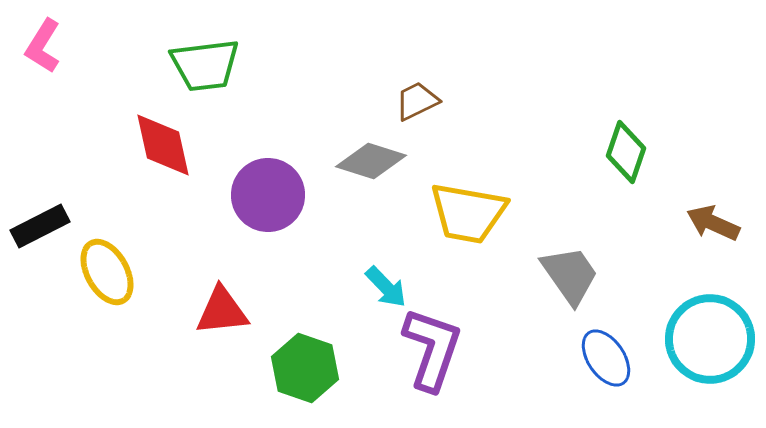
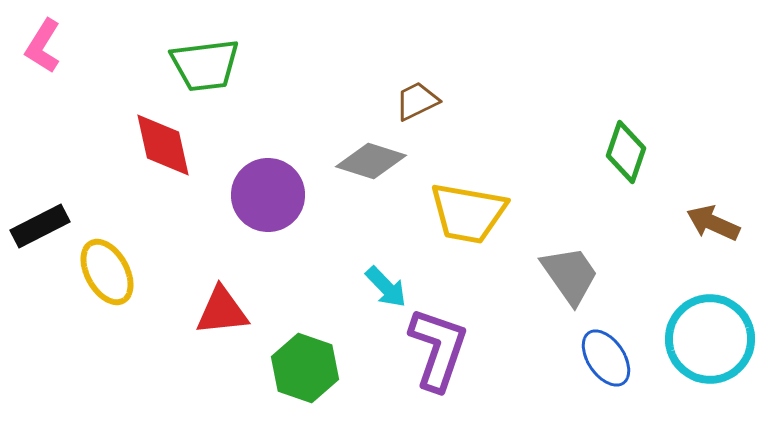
purple L-shape: moved 6 px right
